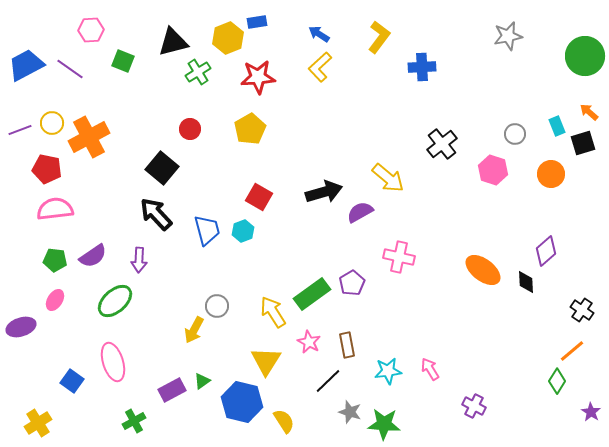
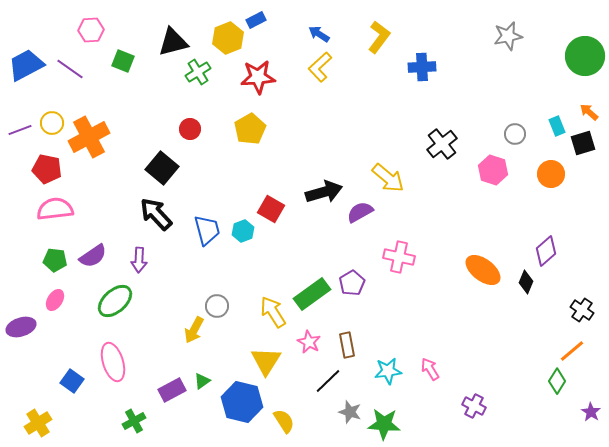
blue rectangle at (257, 22): moved 1 px left, 2 px up; rotated 18 degrees counterclockwise
red square at (259, 197): moved 12 px right, 12 px down
black diamond at (526, 282): rotated 25 degrees clockwise
